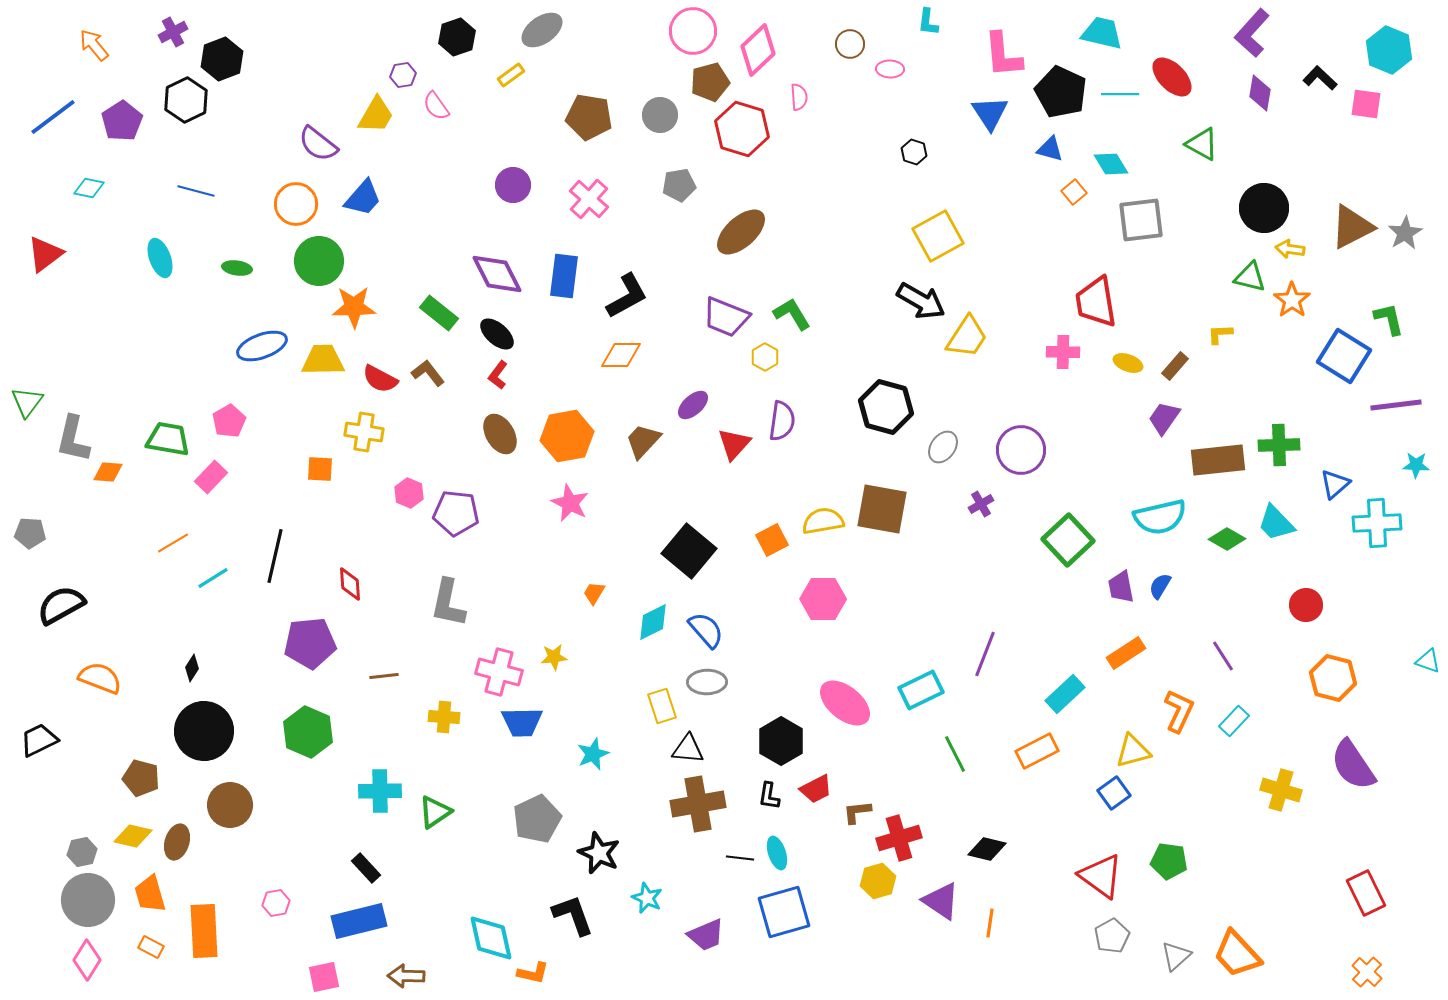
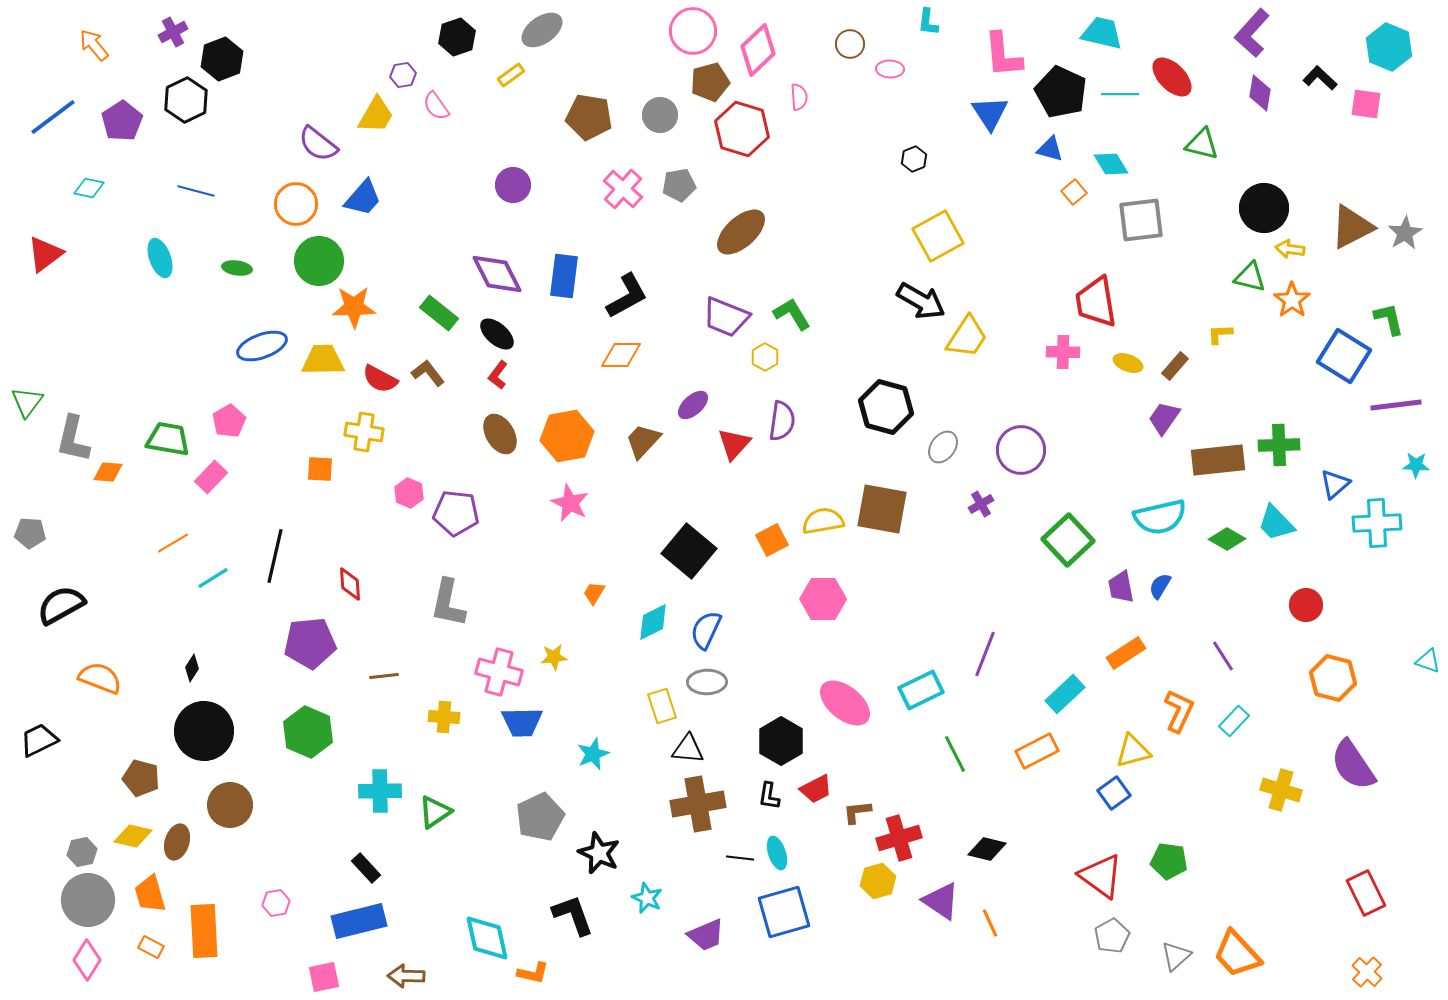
cyan hexagon at (1389, 50): moved 3 px up
green triangle at (1202, 144): rotated 15 degrees counterclockwise
black hexagon at (914, 152): moved 7 px down; rotated 20 degrees clockwise
pink cross at (589, 199): moved 34 px right, 10 px up
blue semicircle at (706, 630): rotated 114 degrees counterclockwise
gray pentagon at (537, 819): moved 3 px right, 2 px up
orange line at (990, 923): rotated 32 degrees counterclockwise
cyan diamond at (491, 938): moved 4 px left
